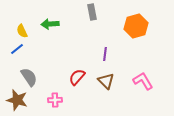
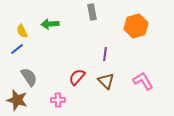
pink cross: moved 3 px right
